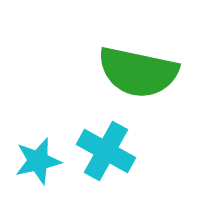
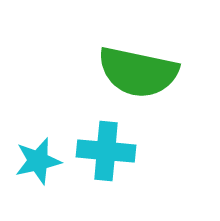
cyan cross: rotated 24 degrees counterclockwise
